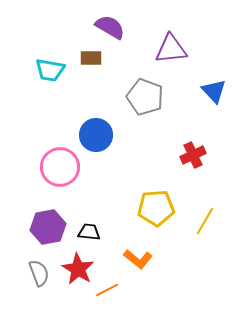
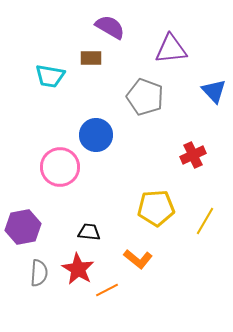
cyan trapezoid: moved 6 px down
purple hexagon: moved 25 px left
gray semicircle: rotated 24 degrees clockwise
